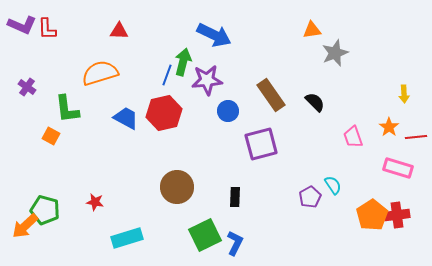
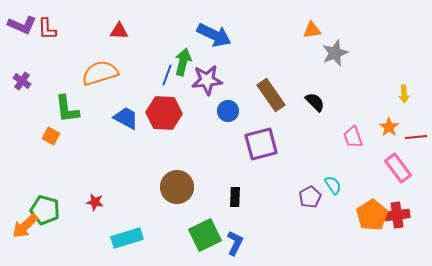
purple cross: moved 5 px left, 6 px up
red hexagon: rotated 16 degrees clockwise
pink rectangle: rotated 36 degrees clockwise
